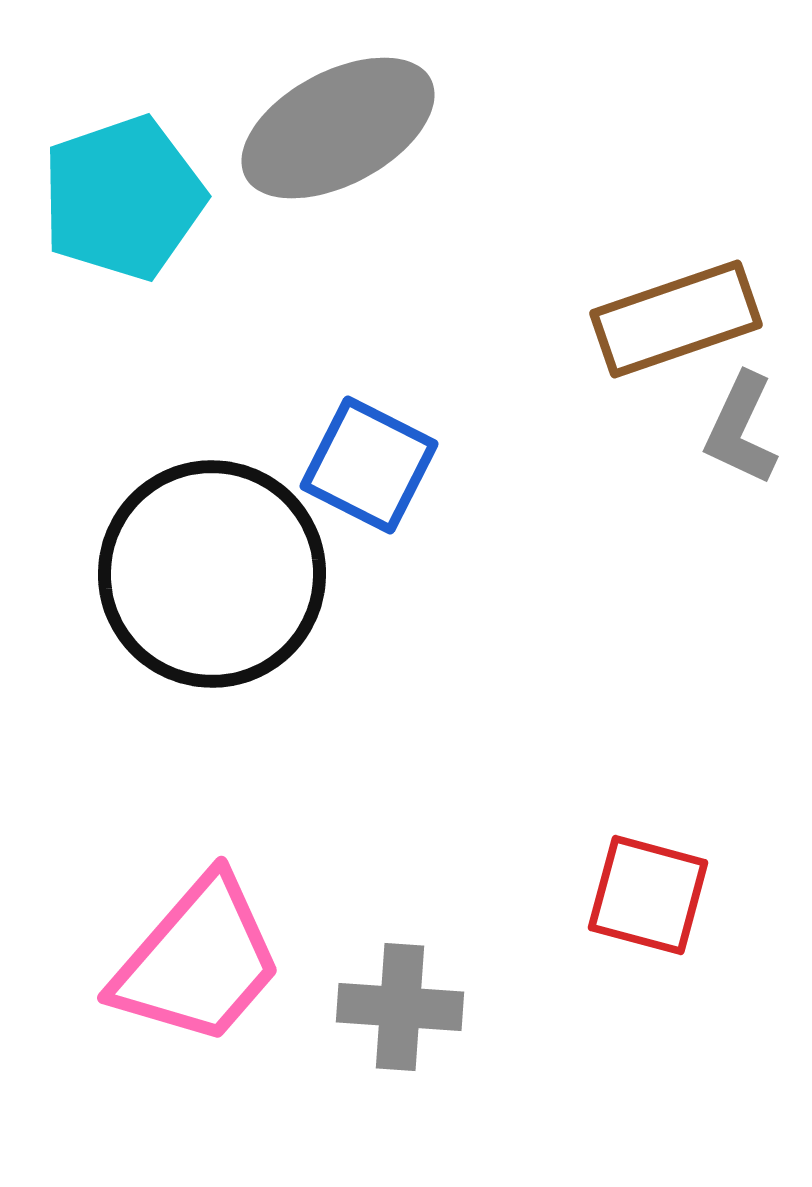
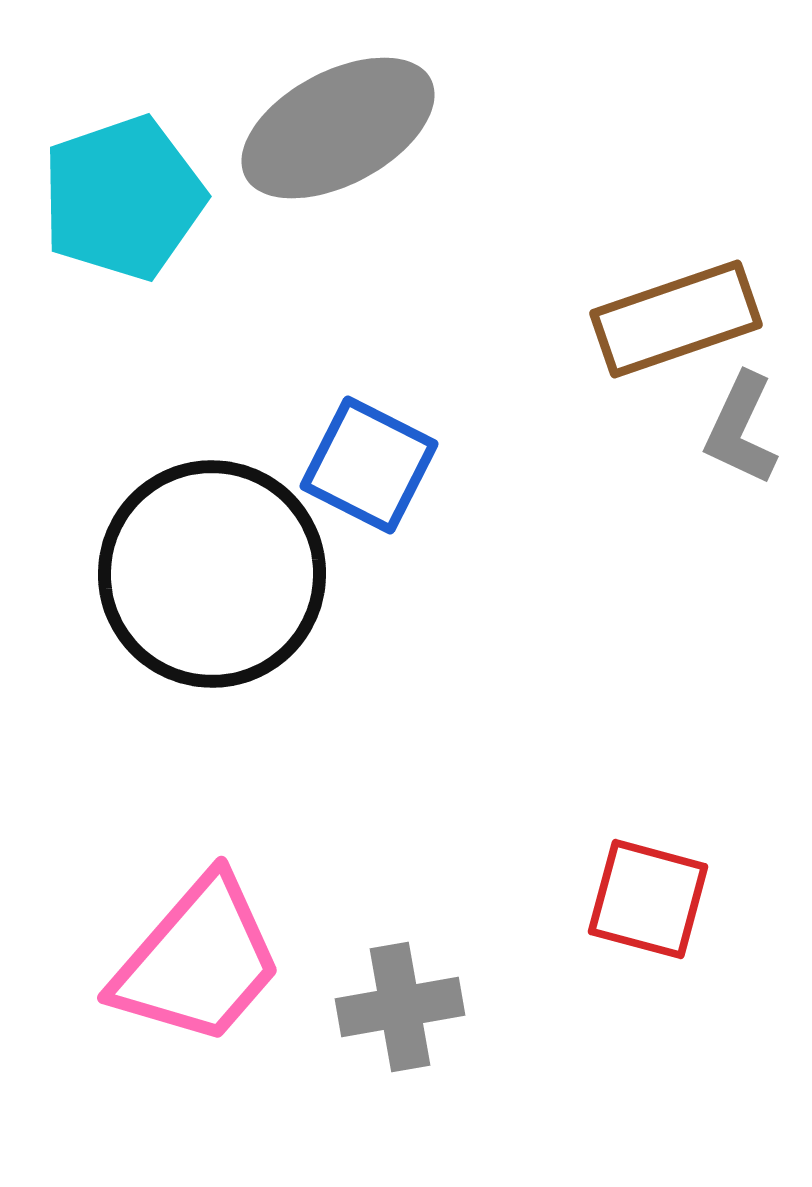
red square: moved 4 px down
gray cross: rotated 14 degrees counterclockwise
